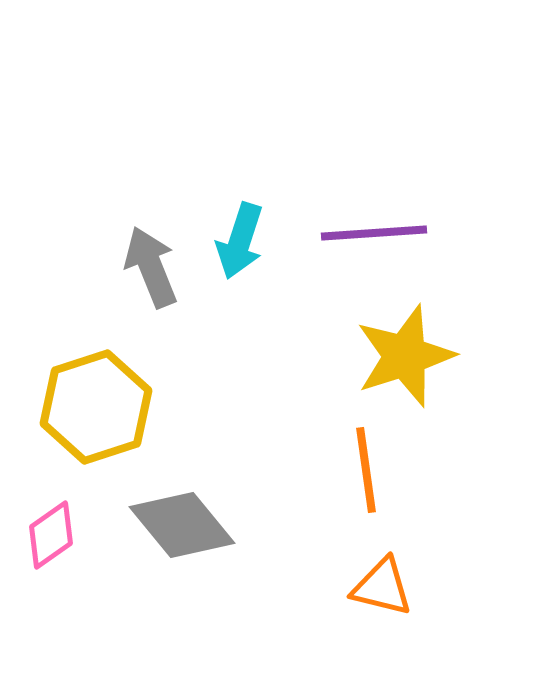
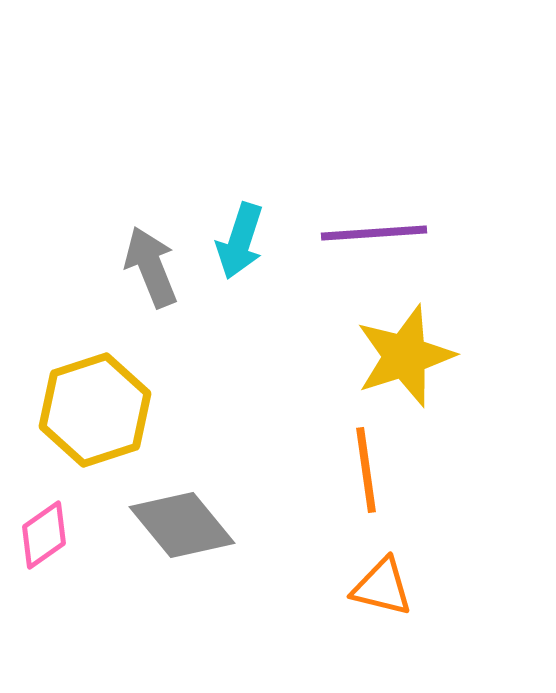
yellow hexagon: moved 1 px left, 3 px down
pink diamond: moved 7 px left
